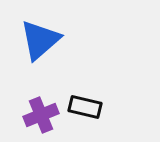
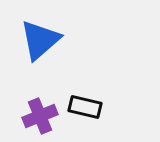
purple cross: moved 1 px left, 1 px down
